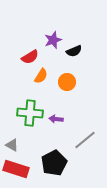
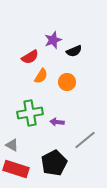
green cross: rotated 15 degrees counterclockwise
purple arrow: moved 1 px right, 3 px down
